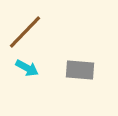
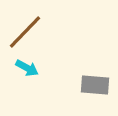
gray rectangle: moved 15 px right, 15 px down
